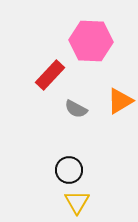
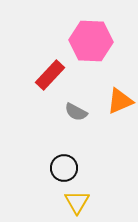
orange triangle: rotated 8 degrees clockwise
gray semicircle: moved 3 px down
black circle: moved 5 px left, 2 px up
